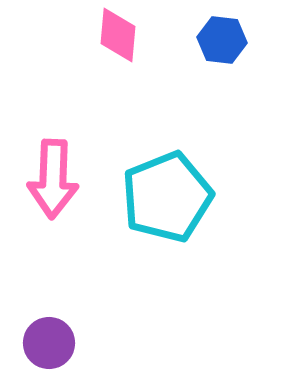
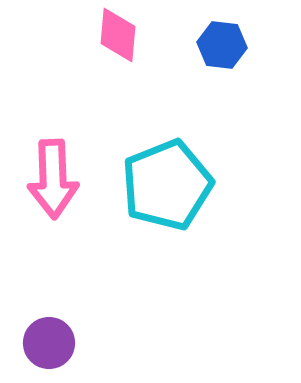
blue hexagon: moved 5 px down
pink arrow: rotated 4 degrees counterclockwise
cyan pentagon: moved 12 px up
